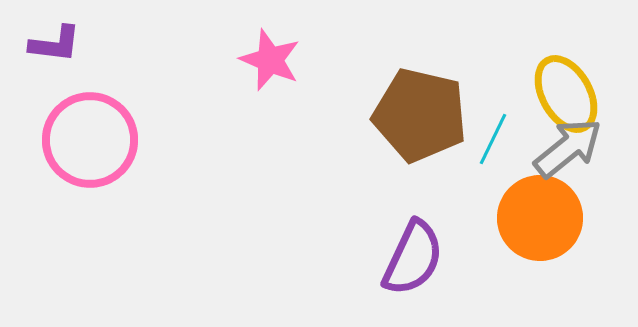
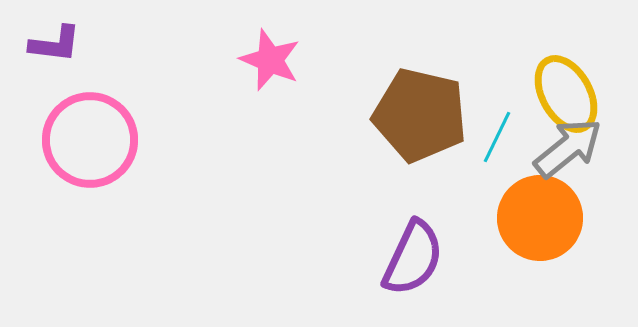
cyan line: moved 4 px right, 2 px up
